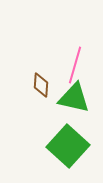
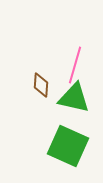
green square: rotated 18 degrees counterclockwise
